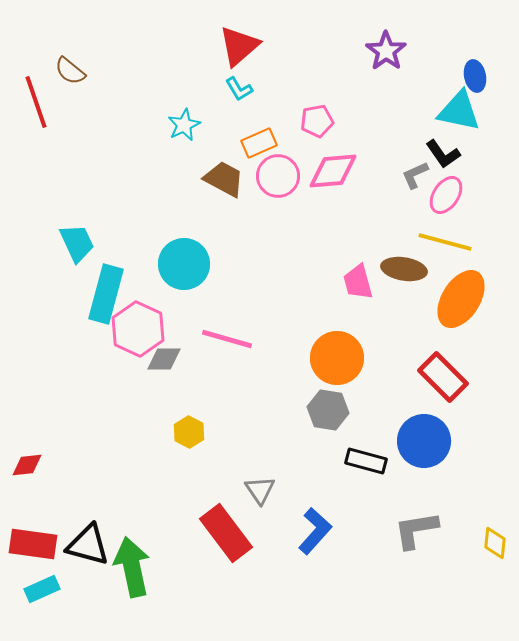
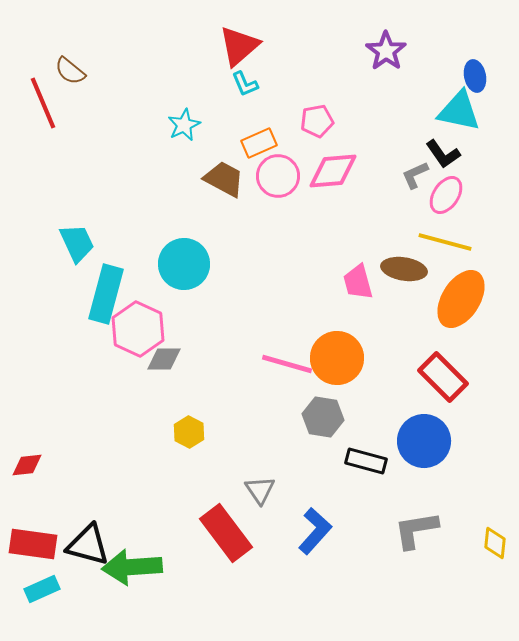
cyan L-shape at (239, 89): moved 6 px right, 5 px up; rotated 8 degrees clockwise
red line at (36, 102): moved 7 px right, 1 px down; rotated 4 degrees counterclockwise
pink line at (227, 339): moved 60 px right, 25 px down
gray hexagon at (328, 410): moved 5 px left, 7 px down
green arrow at (132, 567): rotated 82 degrees counterclockwise
